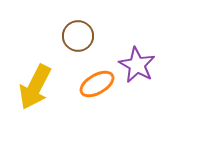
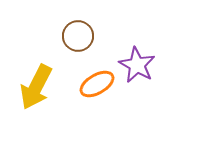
yellow arrow: moved 1 px right
